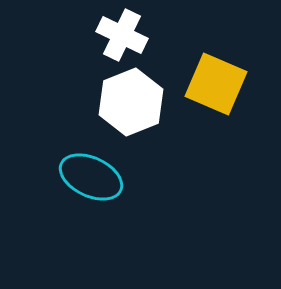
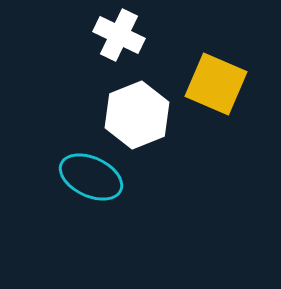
white cross: moved 3 px left
white hexagon: moved 6 px right, 13 px down
